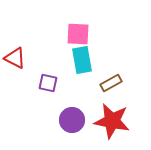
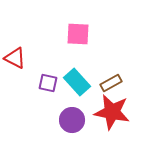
cyan rectangle: moved 5 px left, 22 px down; rotated 32 degrees counterclockwise
red star: moved 9 px up
